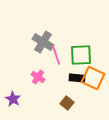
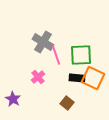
pink cross: rotated 16 degrees clockwise
